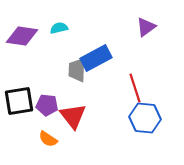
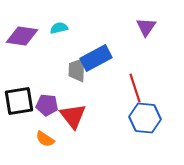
purple triangle: rotated 20 degrees counterclockwise
orange semicircle: moved 3 px left
